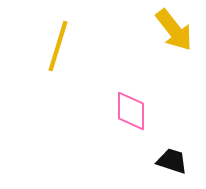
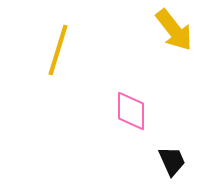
yellow line: moved 4 px down
black trapezoid: rotated 48 degrees clockwise
